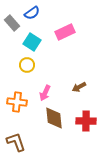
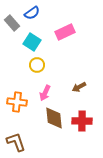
yellow circle: moved 10 px right
red cross: moved 4 px left
